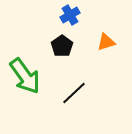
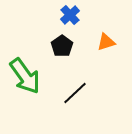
blue cross: rotated 12 degrees counterclockwise
black line: moved 1 px right
